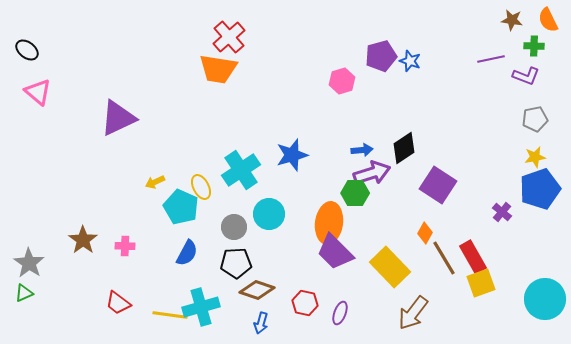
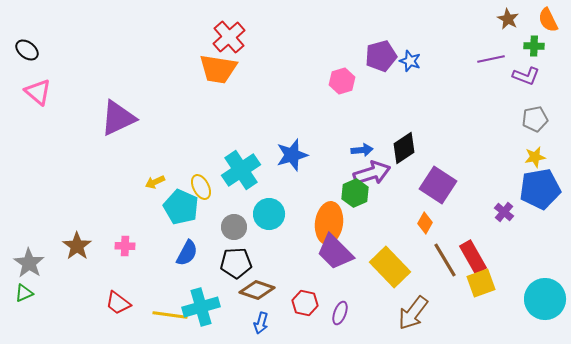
brown star at (512, 20): moved 4 px left, 1 px up; rotated 20 degrees clockwise
blue pentagon at (540, 189): rotated 9 degrees clockwise
green hexagon at (355, 193): rotated 24 degrees counterclockwise
purple cross at (502, 212): moved 2 px right
orange diamond at (425, 233): moved 10 px up
brown star at (83, 240): moved 6 px left, 6 px down
brown line at (444, 258): moved 1 px right, 2 px down
